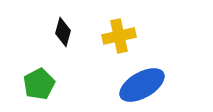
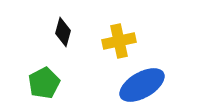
yellow cross: moved 5 px down
green pentagon: moved 5 px right, 1 px up
